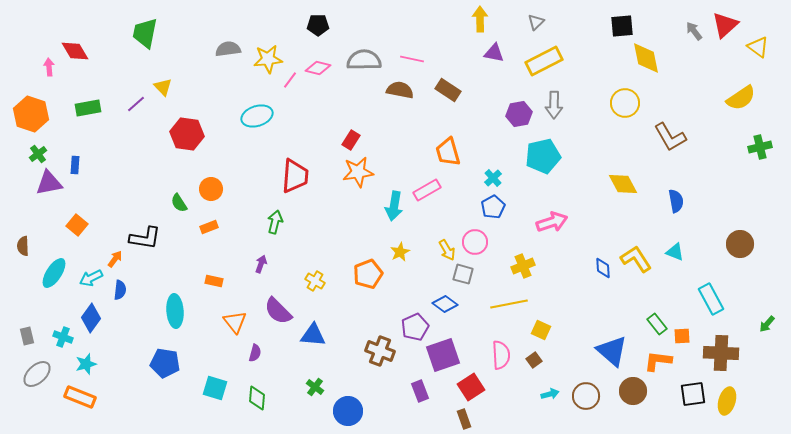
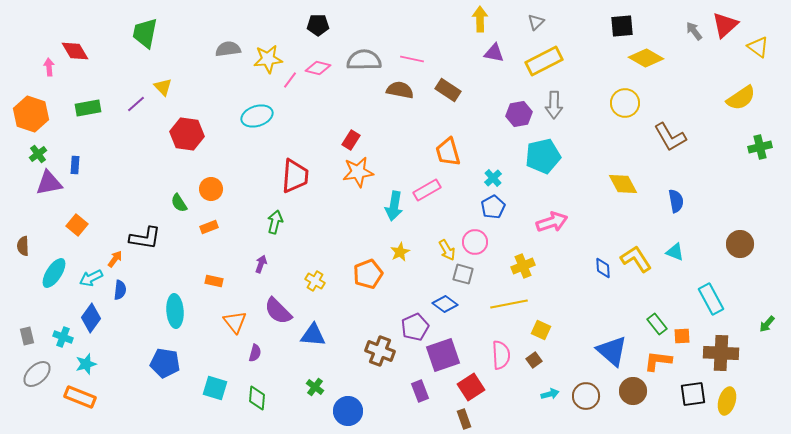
yellow diamond at (646, 58): rotated 48 degrees counterclockwise
